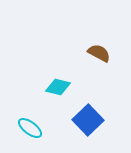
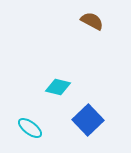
brown semicircle: moved 7 px left, 32 px up
